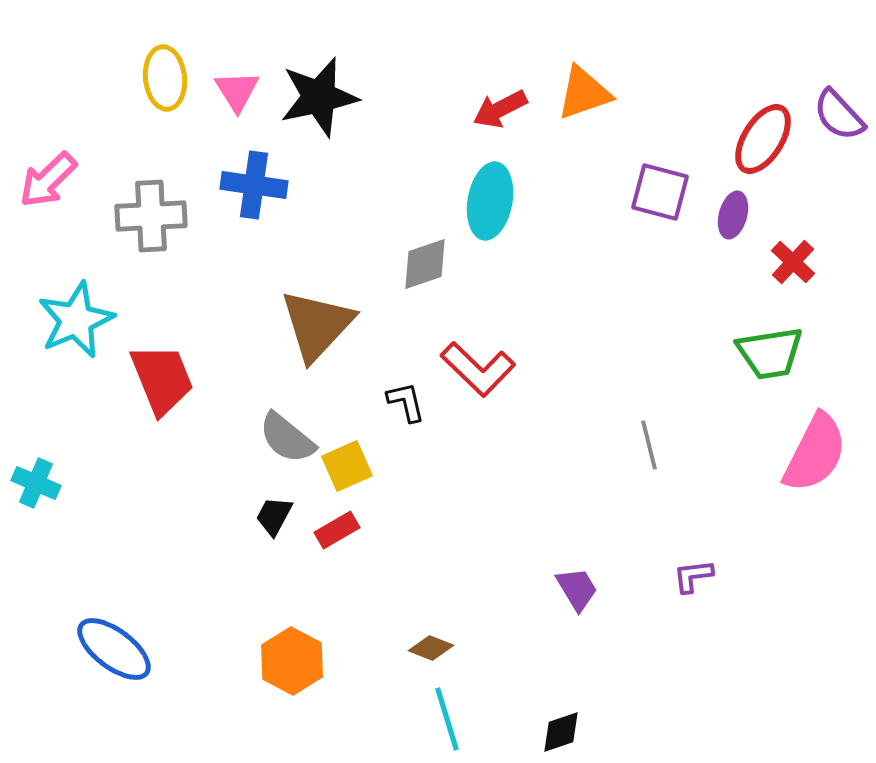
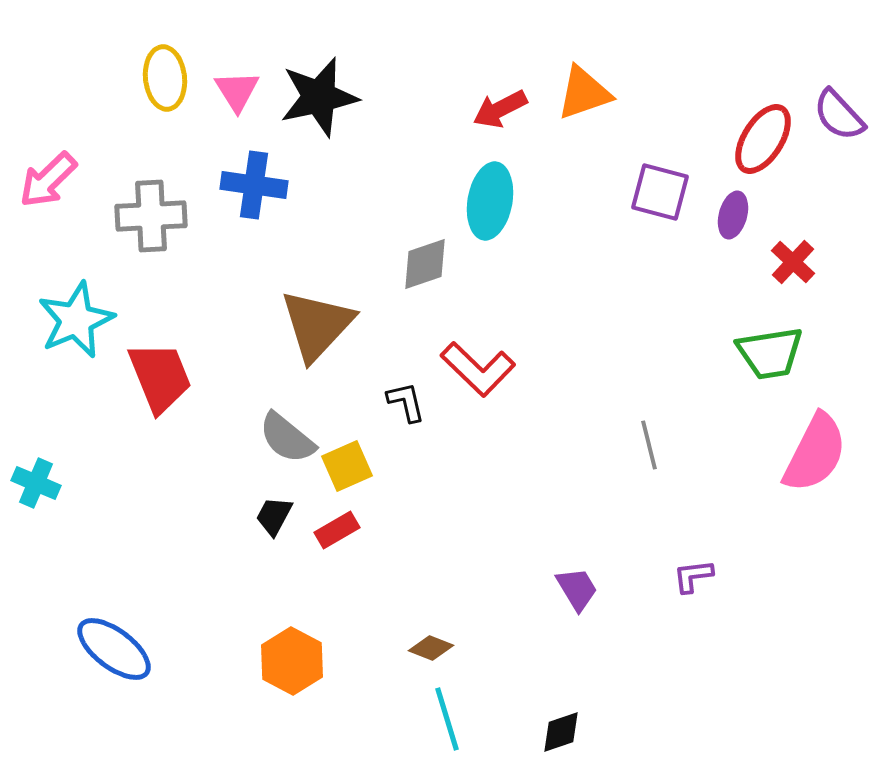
red trapezoid: moved 2 px left, 2 px up
